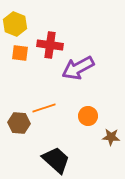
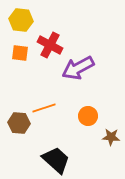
yellow hexagon: moved 6 px right, 4 px up; rotated 15 degrees counterclockwise
red cross: rotated 20 degrees clockwise
